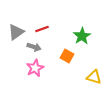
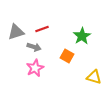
gray triangle: rotated 18 degrees clockwise
